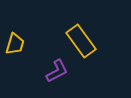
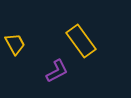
yellow trapezoid: rotated 45 degrees counterclockwise
